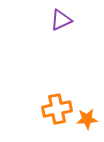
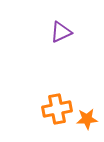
purple triangle: moved 12 px down
